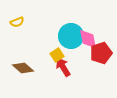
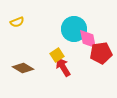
cyan circle: moved 3 px right, 7 px up
red pentagon: rotated 10 degrees clockwise
brown diamond: rotated 10 degrees counterclockwise
